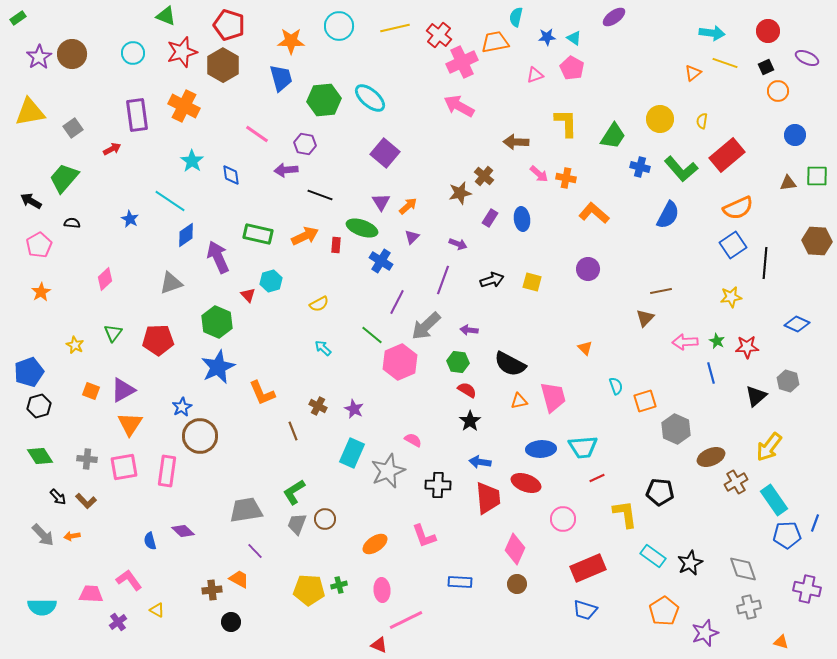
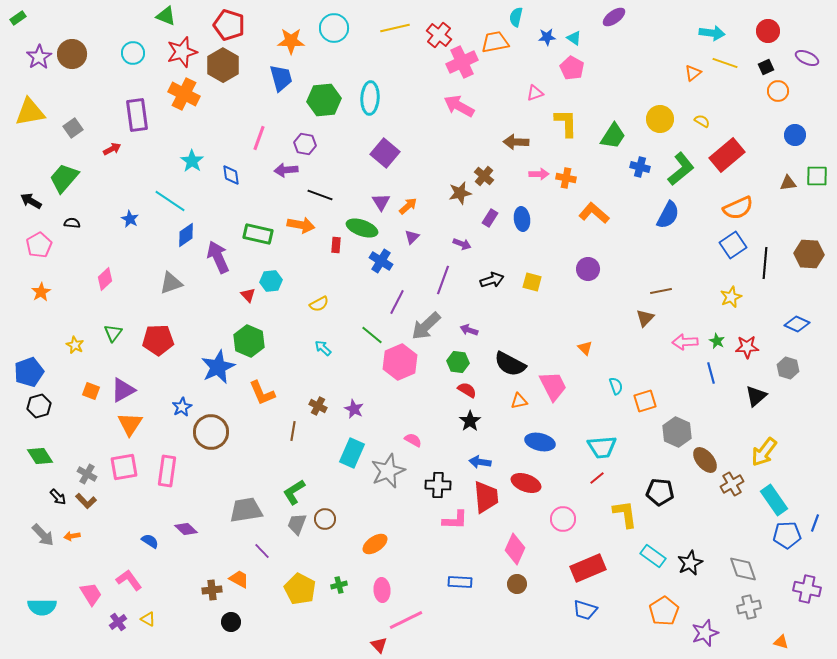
cyan circle at (339, 26): moved 5 px left, 2 px down
pink triangle at (535, 75): moved 18 px down
cyan ellipse at (370, 98): rotated 52 degrees clockwise
orange cross at (184, 106): moved 12 px up
yellow semicircle at (702, 121): rotated 112 degrees clockwise
pink line at (257, 134): moved 2 px right, 4 px down; rotated 75 degrees clockwise
green L-shape at (681, 169): rotated 88 degrees counterclockwise
pink arrow at (539, 174): rotated 42 degrees counterclockwise
orange arrow at (305, 236): moved 4 px left, 11 px up; rotated 36 degrees clockwise
brown hexagon at (817, 241): moved 8 px left, 13 px down
purple arrow at (458, 244): moved 4 px right
cyan hexagon at (271, 281): rotated 10 degrees clockwise
yellow star at (731, 297): rotated 15 degrees counterclockwise
green hexagon at (217, 322): moved 32 px right, 19 px down
purple arrow at (469, 330): rotated 12 degrees clockwise
gray hexagon at (788, 381): moved 13 px up
pink trapezoid at (553, 397): moved 11 px up; rotated 12 degrees counterclockwise
gray hexagon at (676, 429): moved 1 px right, 3 px down
brown line at (293, 431): rotated 30 degrees clockwise
brown circle at (200, 436): moved 11 px right, 4 px up
cyan trapezoid at (583, 447): moved 19 px right
yellow arrow at (769, 447): moved 5 px left, 5 px down
blue ellipse at (541, 449): moved 1 px left, 7 px up; rotated 16 degrees clockwise
brown ellipse at (711, 457): moved 6 px left, 3 px down; rotated 72 degrees clockwise
gray cross at (87, 459): moved 15 px down; rotated 24 degrees clockwise
red line at (597, 478): rotated 14 degrees counterclockwise
brown cross at (736, 482): moved 4 px left, 2 px down
red trapezoid at (488, 498): moved 2 px left, 1 px up
purple diamond at (183, 531): moved 3 px right, 2 px up
pink L-shape at (424, 536): moved 31 px right, 16 px up; rotated 68 degrees counterclockwise
blue semicircle at (150, 541): rotated 138 degrees clockwise
purple line at (255, 551): moved 7 px right
yellow pentagon at (309, 590): moved 9 px left, 1 px up; rotated 24 degrees clockwise
pink trapezoid at (91, 594): rotated 55 degrees clockwise
yellow triangle at (157, 610): moved 9 px left, 9 px down
red triangle at (379, 645): rotated 24 degrees clockwise
